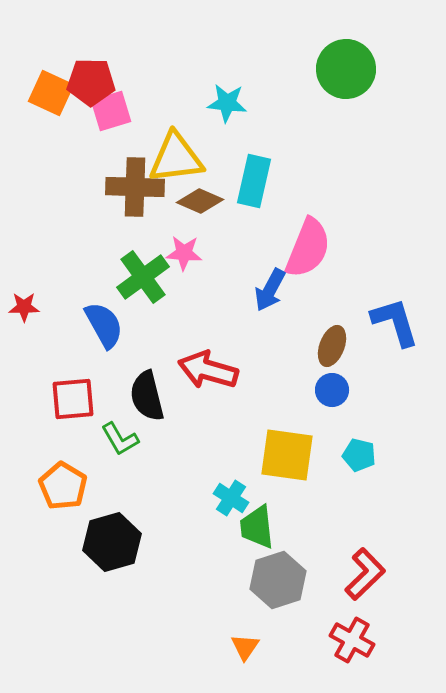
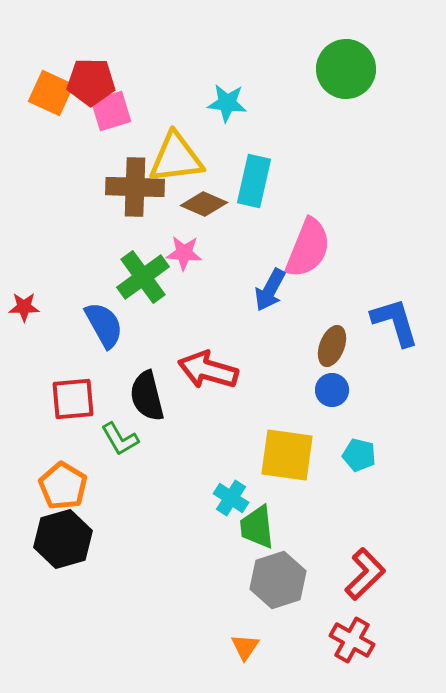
brown diamond: moved 4 px right, 3 px down
black hexagon: moved 49 px left, 3 px up
